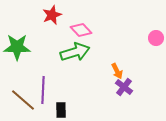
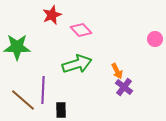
pink circle: moved 1 px left, 1 px down
green arrow: moved 2 px right, 12 px down
